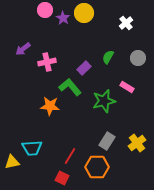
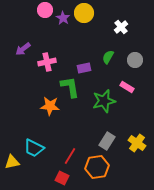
white cross: moved 5 px left, 4 px down
gray circle: moved 3 px left, 2 px down
purple rectangle: rotated 32 degrees clockwise
green L-shape: rotated 30 degrees clockwise
yellow cross: rotated 18 degrees counterclockwise
cyan trapezoid: moved 2 px right; rotated 30 degrees clockwise
orange hexagon: rotated 10 degrees counterclockwise
